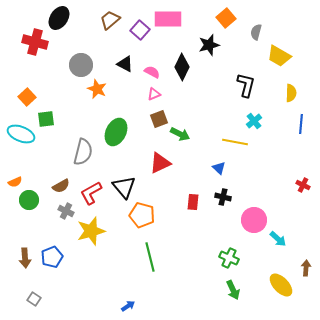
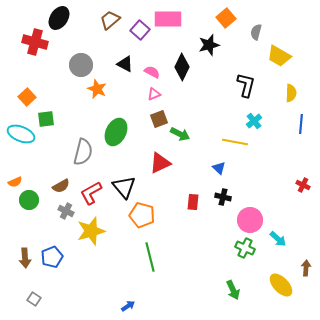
pink circle at (254, 220): moved 4 px left
green cross at (229, 258): moved 16 px right, 10 px up
